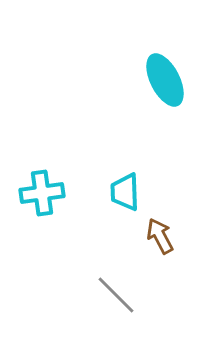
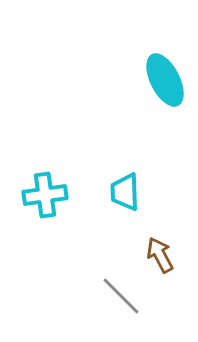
cyan cross: moved 3 px right, 2 px down
brown arrow: moved 19 px down
gray line: moved 5 px right, 1 px down
